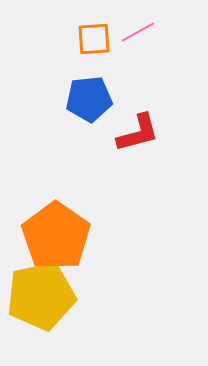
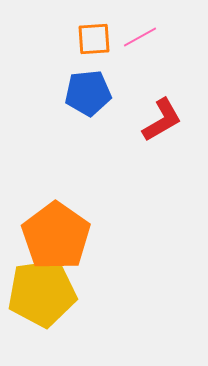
pink line: moved 2 px right, 5 px down
blue pentagon: moved 1 px left, 6 px up
red L-shape: moved 24 px right, 13 px up; rotated 15 degrees counterclockwise
yellow pentagon: moved 1 px right, 3 px up; rotated 4 degrees clockwise
